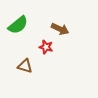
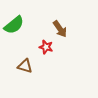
green semicircle: moved 4 px left
brown arrow: rotated 30 degrees clockwise
